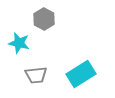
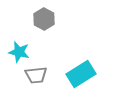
cyan star: moved 9 px down
